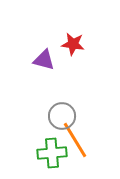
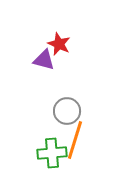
red star: moved 14 px left; rotated 15 degrees clockwise
gray circle: moved 5 px right, 5 px up
orange line: rotated 48 degrees clockwise
